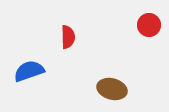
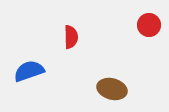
red semicircle: moved 3 px right
